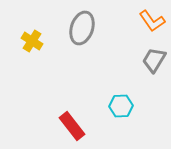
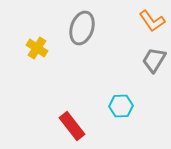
yellow cross: moved 5 px right, 7 px down
